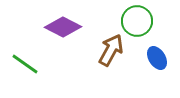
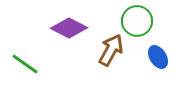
purple diamond: moved 6 px right, 1 px down
blue ellipse: moved 1 px right, 1 px up
